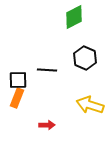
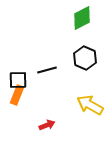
green diamond: moved 8 px right, 1 px down
black line: rotated 18 degrees counterclockwise
orange rectangle: moved 3 px up
yellow arrow: rotated 12 degrees clockwise
red arrow: rotated 21 degrees counterclockwise
